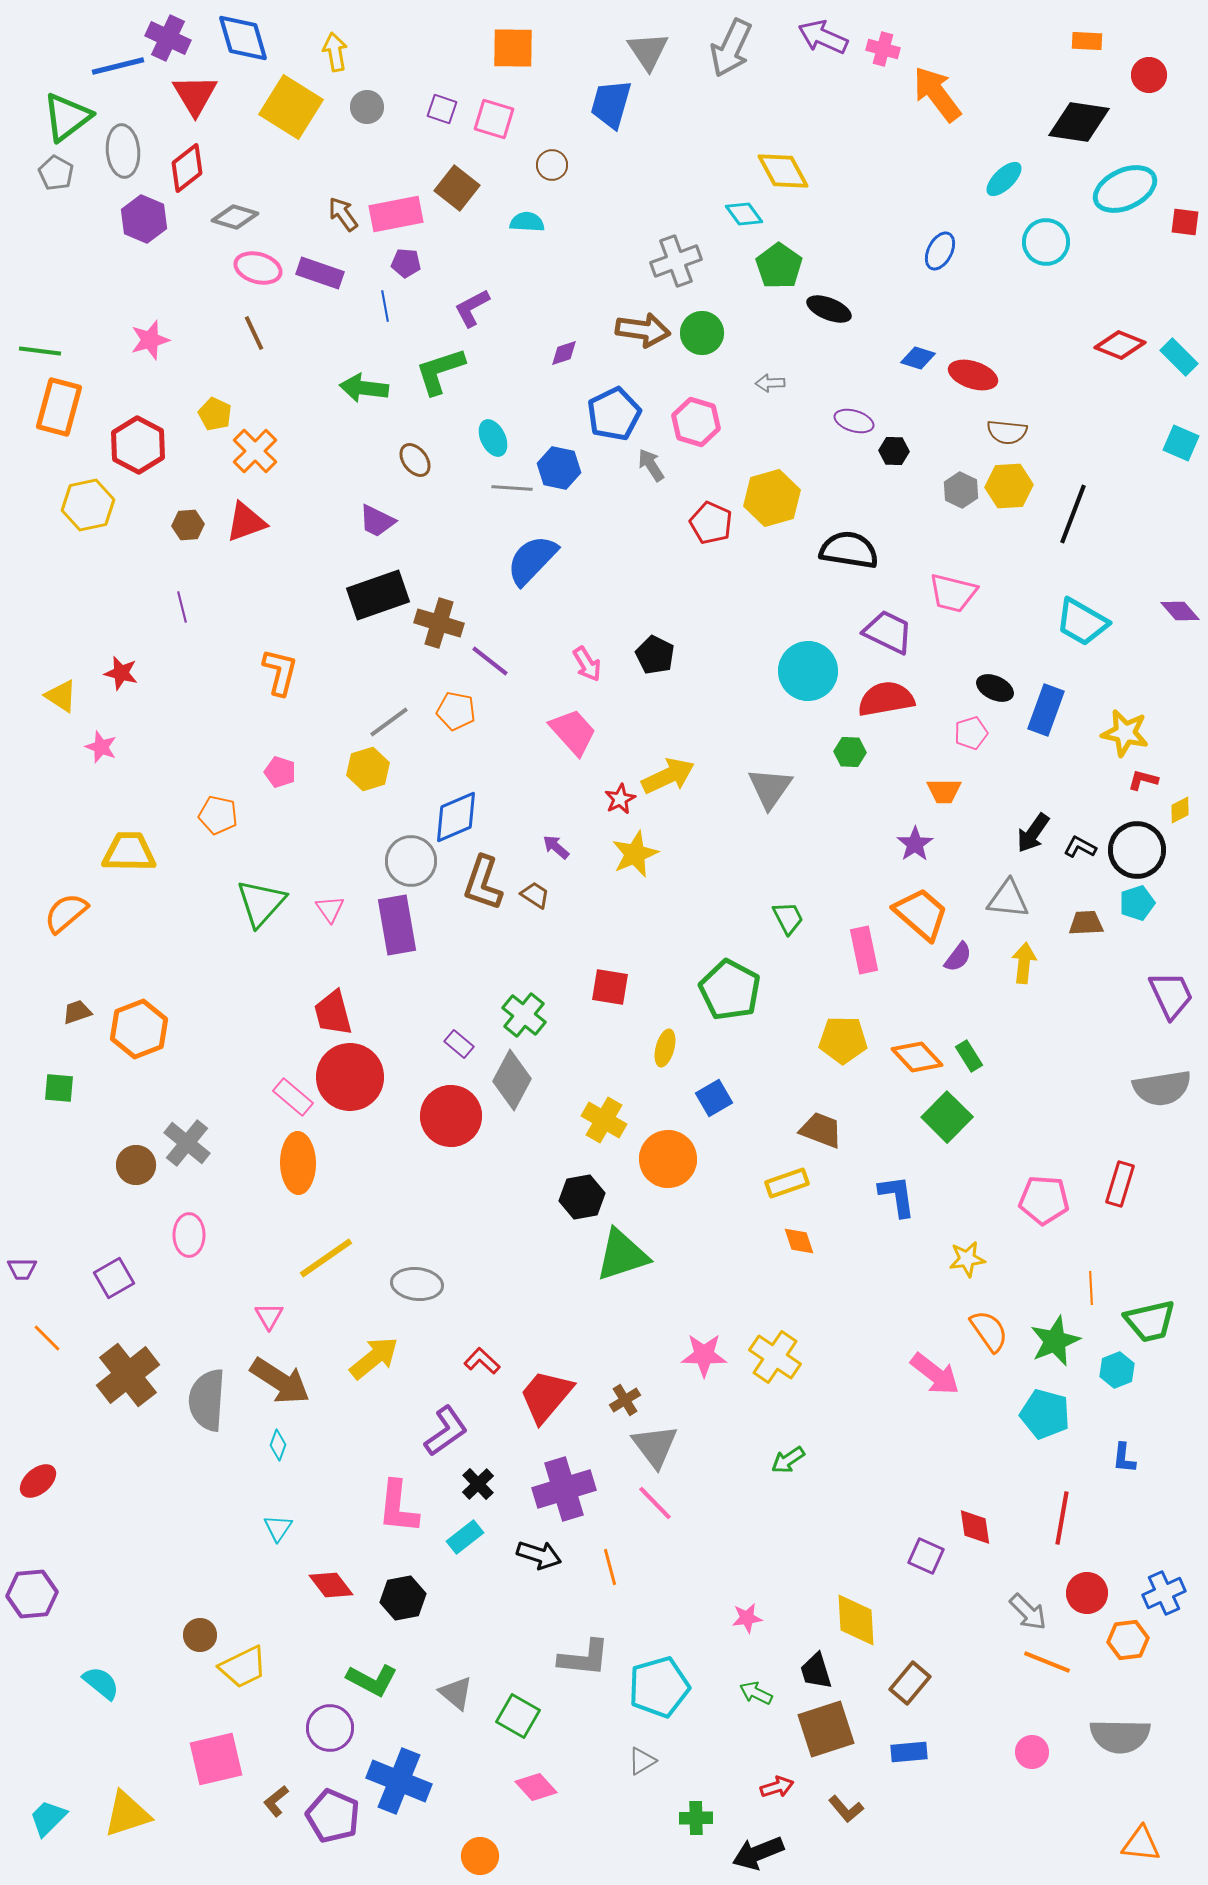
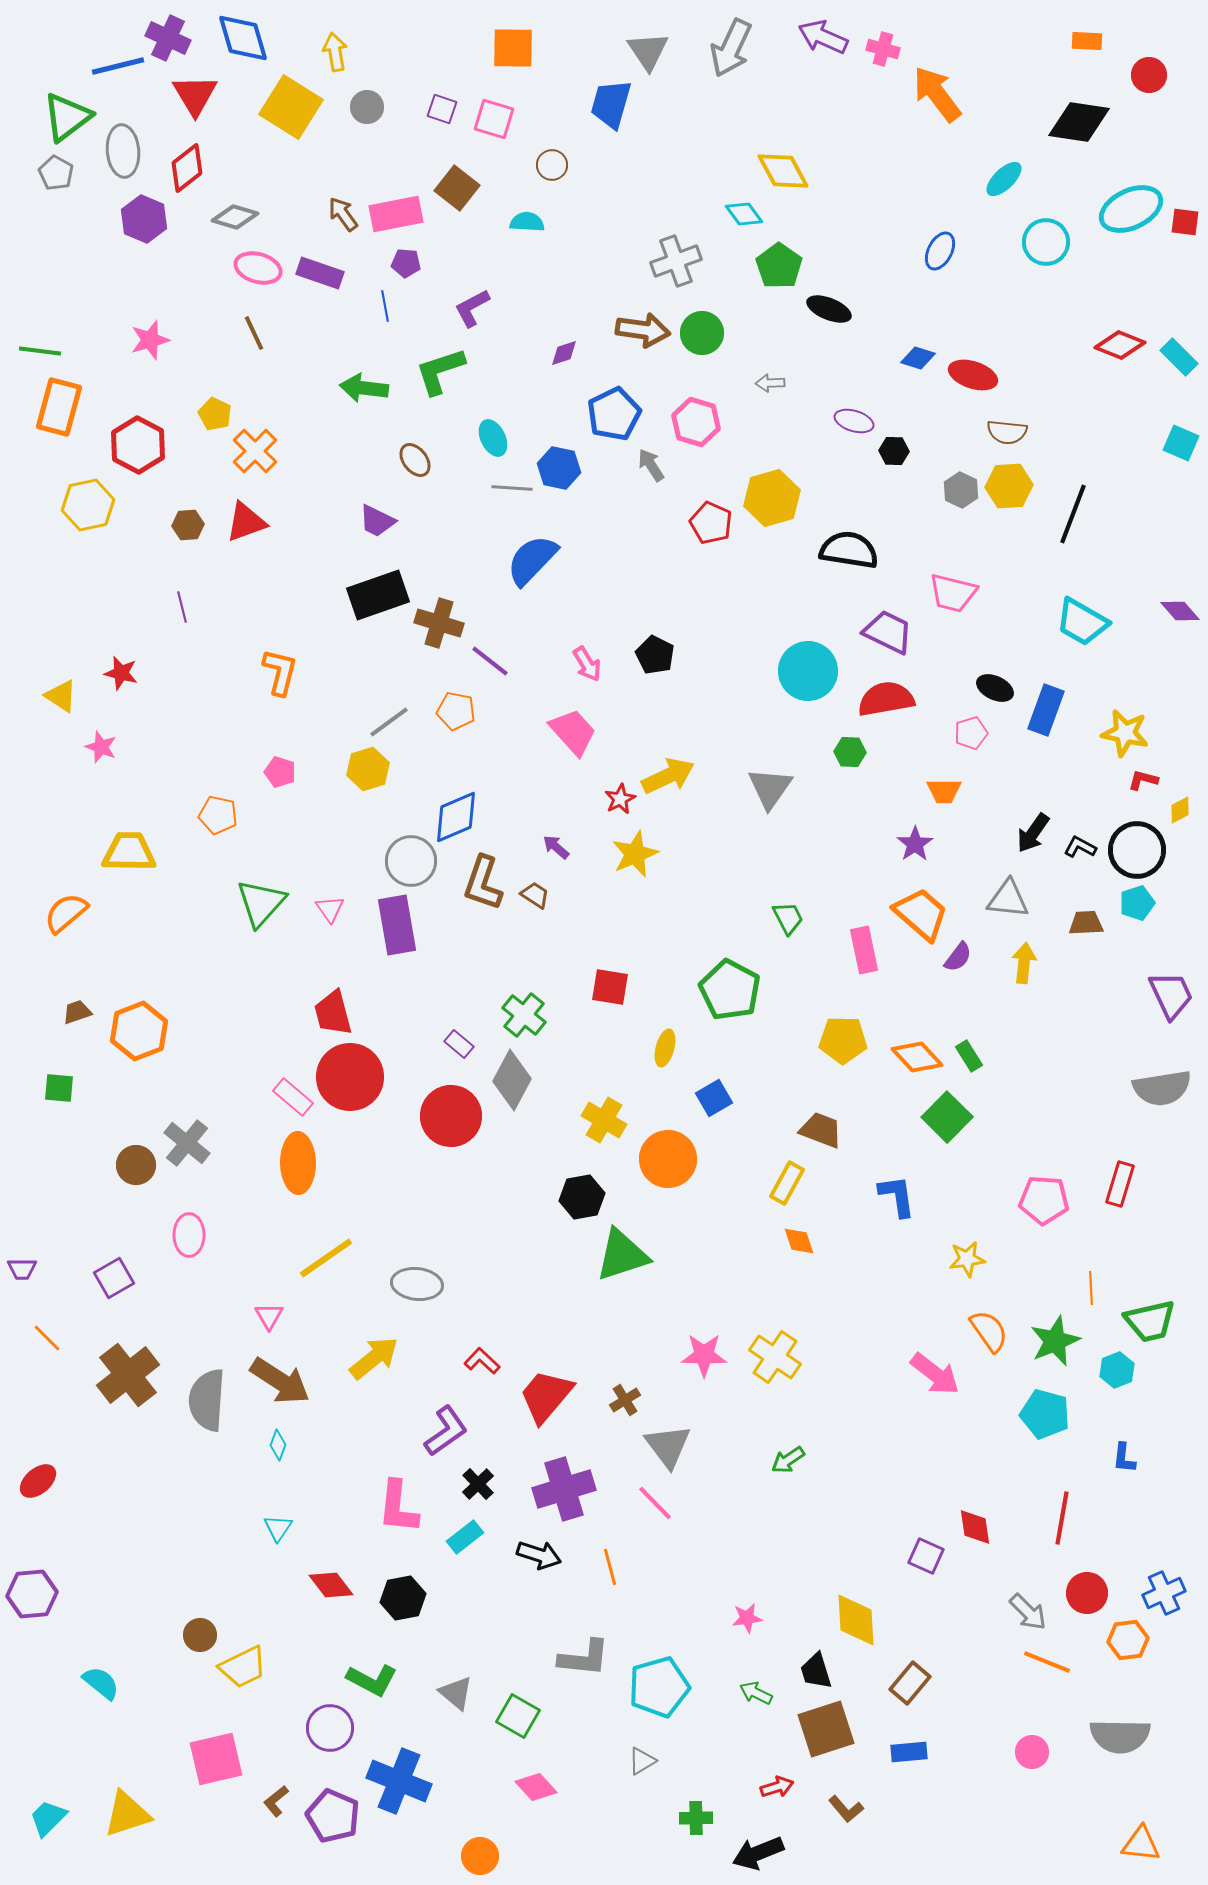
cyan ellipse at (1125, 189): moved 6 px right, 20 px down
orange hexagon at (139, 1029): moved 2 px down
yellow rectangle at (787, 1183): rotated 42 degrees counterclockwise
gray triangle at (655, 1446): moved 13 px right
